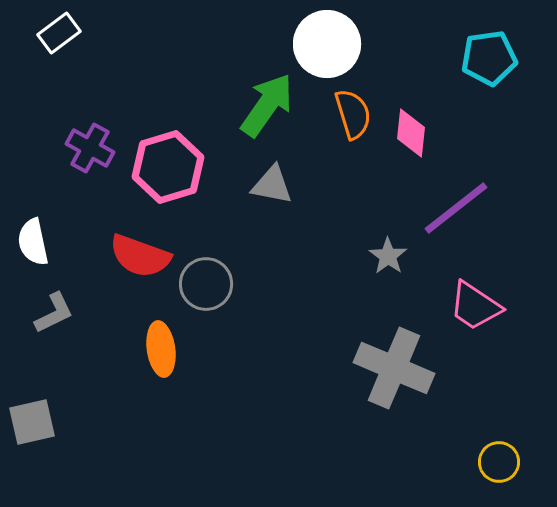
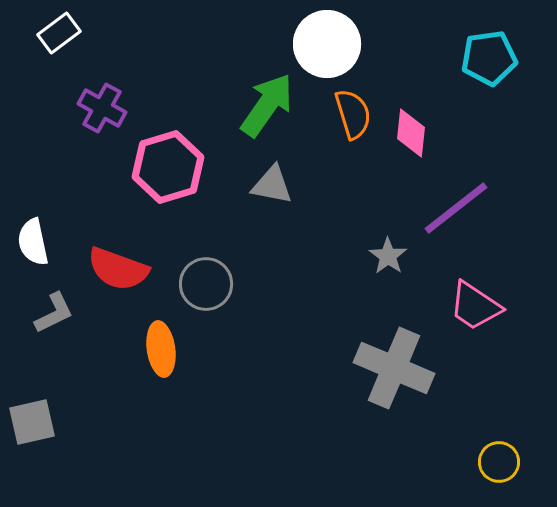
purple cross: moved 12 px right, 40 px up
red semicircle: moved 22 px left, 13 px down
